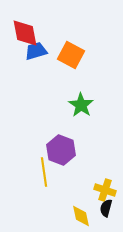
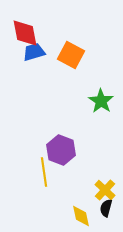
blue trapezoid: moved 2 px left, 1 px down
green star: moved 20 px right, 4 px up
yellow cross: rotated 25 degrees clockwise
